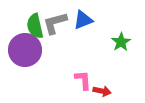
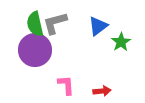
blue triangle: moved 15 px right, 6 px down; rotated 15 degrees counterclockwise
green semicircle: moved 2 px up
purple circle: moved 10 px right
pink L-shape: moved 17 px left, 5 px down
red arrow: rotated 18 degrees counterclockwise
